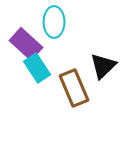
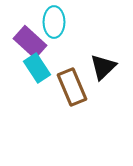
purple rectangle: moved 4 px right, 2 px up
black triangle: moved 1 px down
brown rectangle: moved 2 px left, 1 px up
